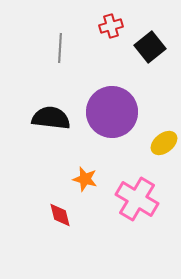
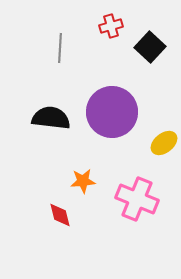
black square: rotated 8 degrees counterclockwise
orange star: moved 2 px left, 2 px down; rotated 20 degrees counterclockwise
pink cross: rotated 9 degrees counterclockwise
